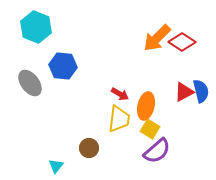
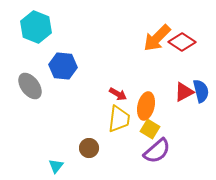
gray ellipse: moved 3 px down
red arrow: moved 2 px left
